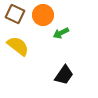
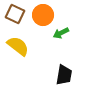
black trapezoid: rotated 25 degrees counterclockwise
